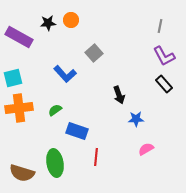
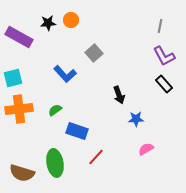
orange cross: moved 1 px down
red line: rotated 36 degrees clockwise
